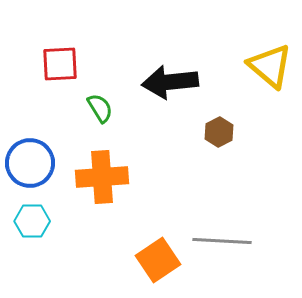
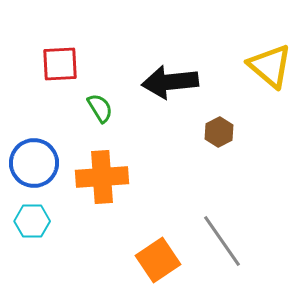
blue circle: moved 4 px right
gray line: rotated 52 degrees clockwise
